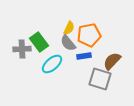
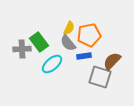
gray square: moved 2 px up
